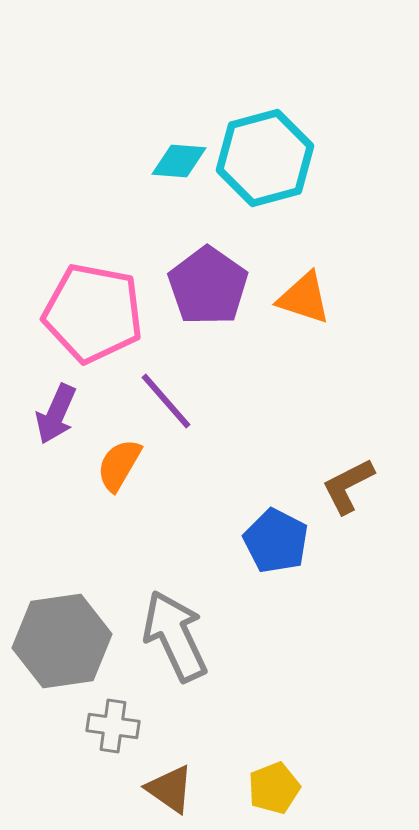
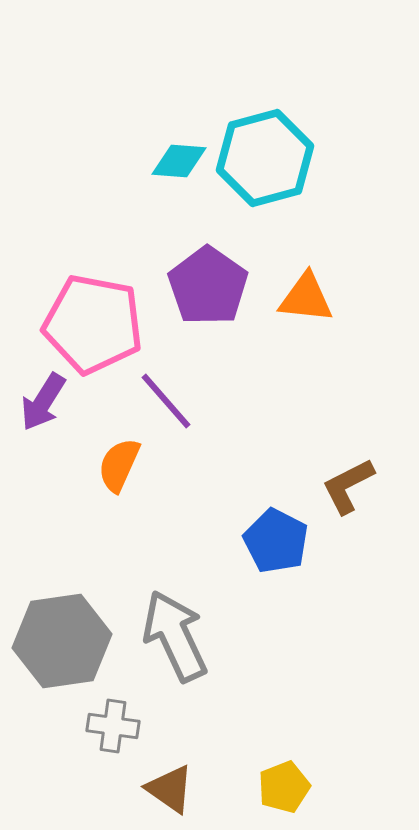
orange triangle: moved 2 px right; rotated 12 degrees counterclockwise
pink pentagon: moved 11 px down
purple arrow: moved 13 px left, 12 px up; rotated 8 degrees clockwise
orange semicircle: rotated 6 degrees counterclockwise
yellow pentagon: moved 10 px right, 1 px up
